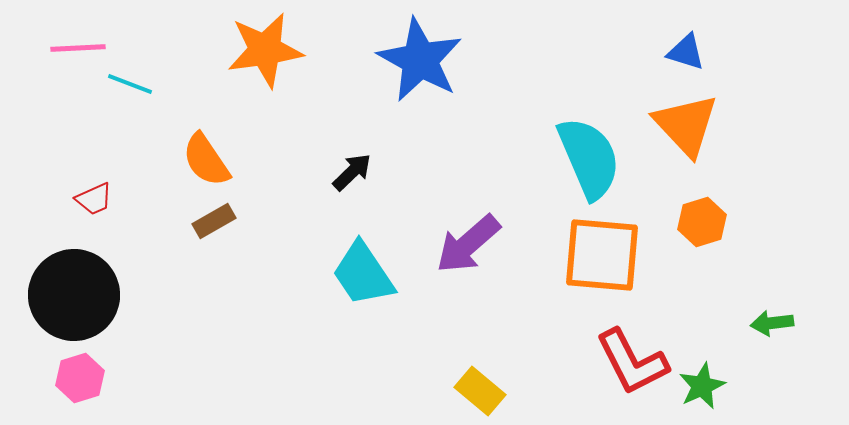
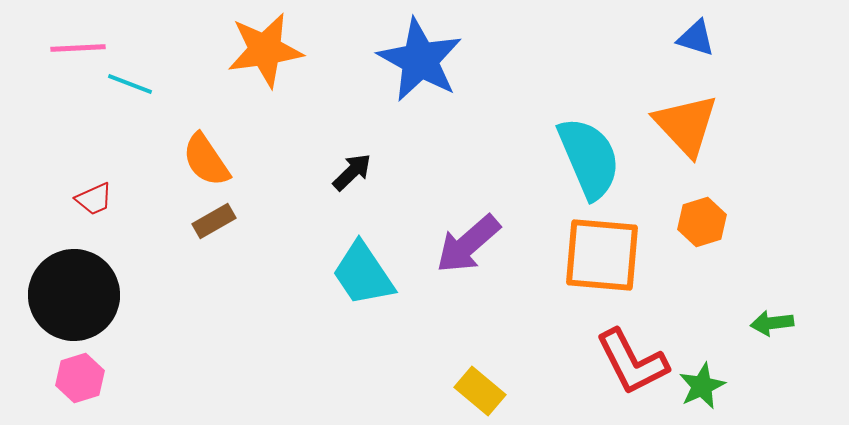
blue triangle: moved 10 px right, 14 px up
